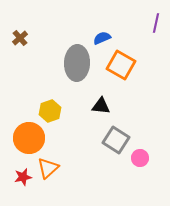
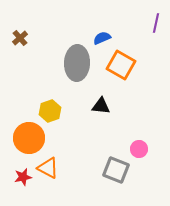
gray square: moved 30 px down; rotated 12 degrees counterclockwise
pink circle: moved 1 px left, 9 px up
orange triangle: rotated 50 degrees counterclockwise
